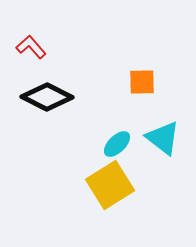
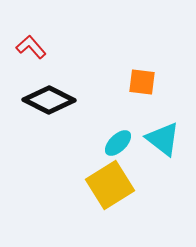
orange square: rotated 8 degrees clockwise
black diamond: moved 2 px right, 3 px down
cyan triangle: moved 1 px down
cyan ellipse: moved 1 px right, 1 px up
